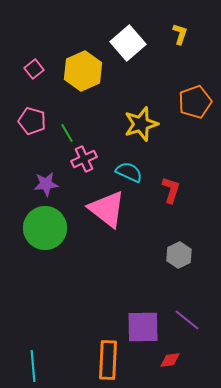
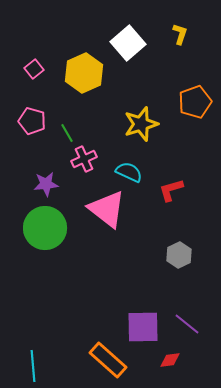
yellow hexagon: moved 1 px right, 2 px down
red L-shape: rotated 124 degrees counterclockwise
purple line: moved 4 px down
orange rectangle: rotated 51 degrees counterclockwise
